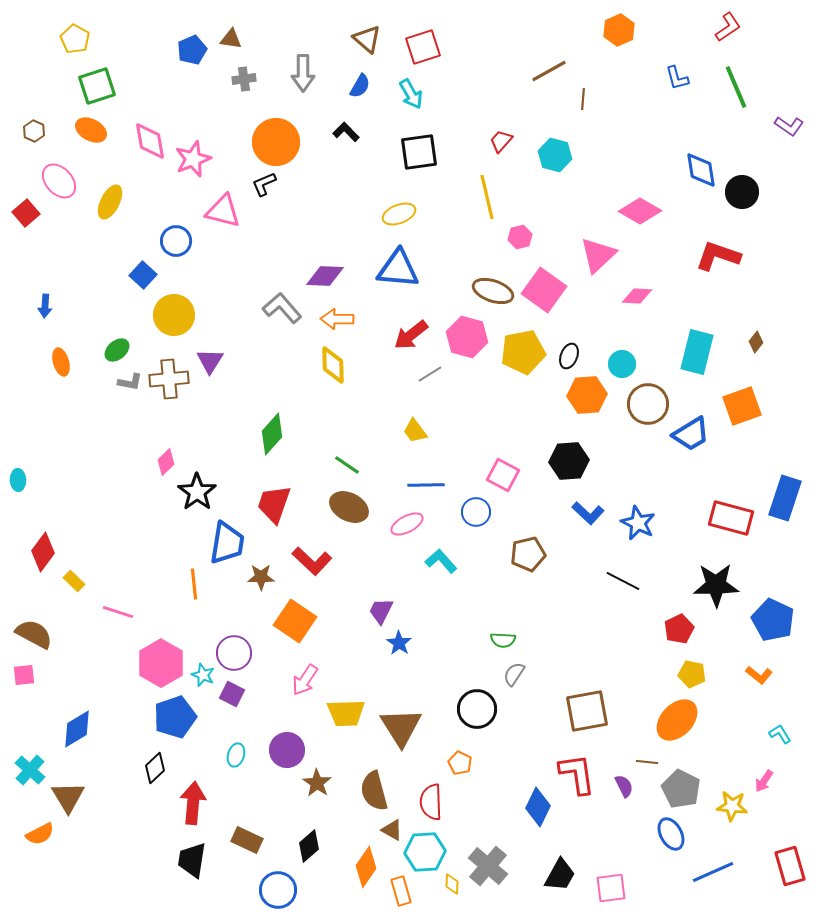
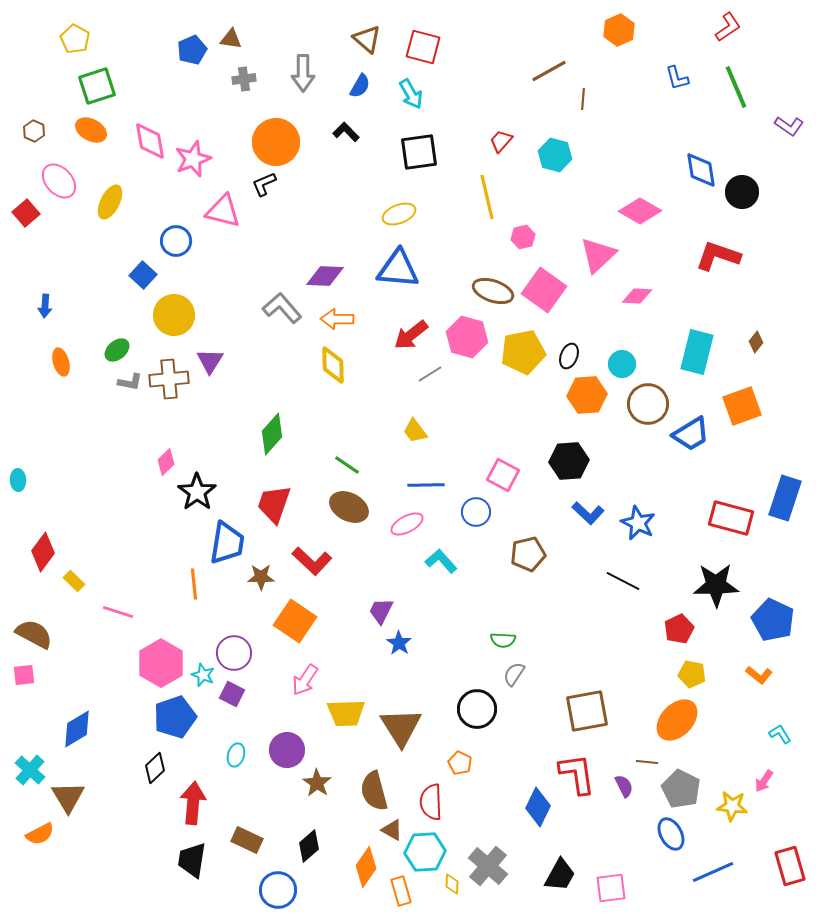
red square at (423, 47): rotated 33 degrees clockwise
pink hexagon at (520, 237): moved 3 px right
